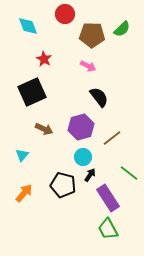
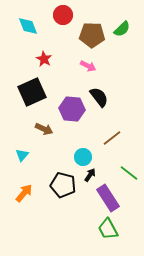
red circle: moved 2 px left, 1 px down
purple hexagon: moved 9 px left, 18 px up; rotated 20 degrees clockwise
